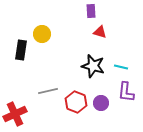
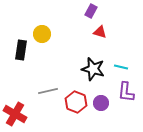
purple rectangle: rotated 32 degrees clockwise
black star: moved 3 px down
red cross: rotated 35 degrees counterclockwise
